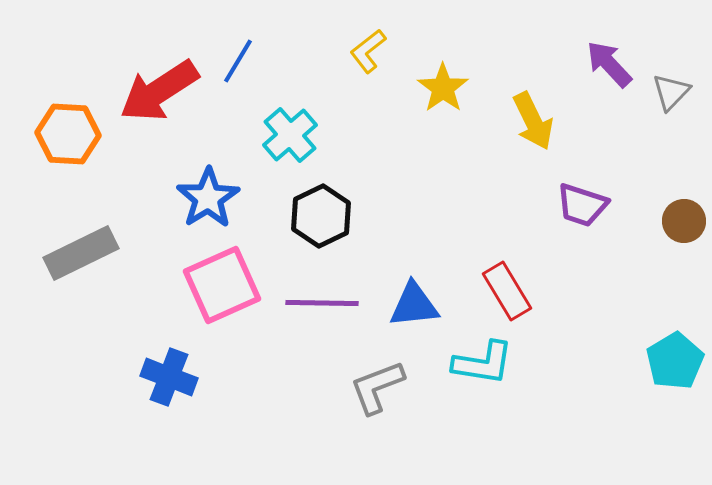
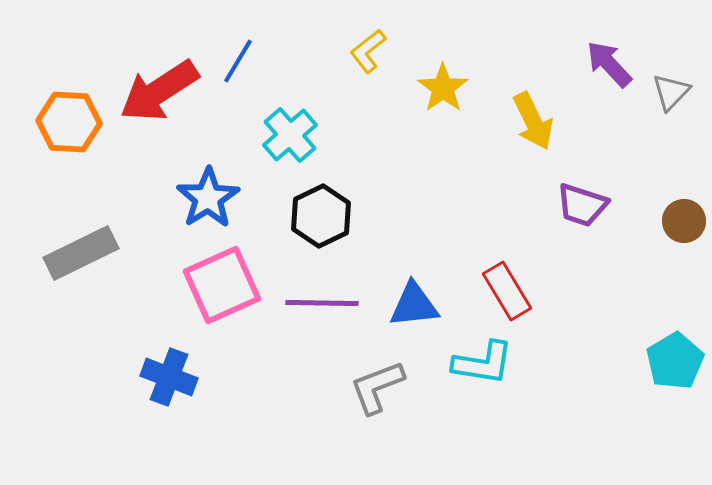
orange hexagon: moved 1 px right, 12 px up
